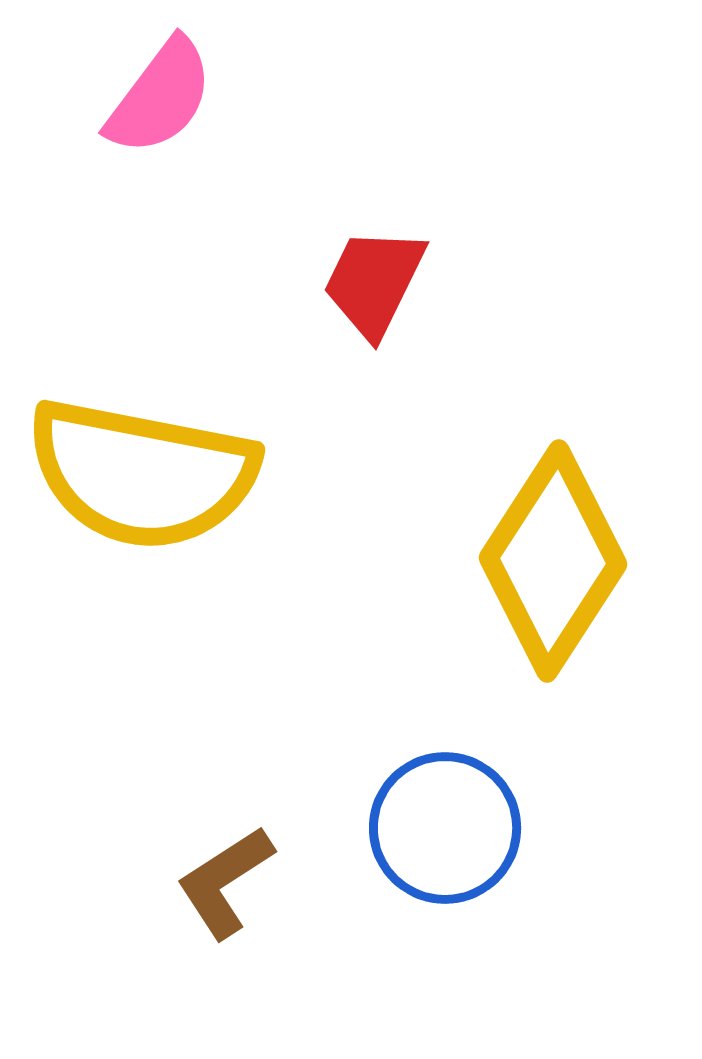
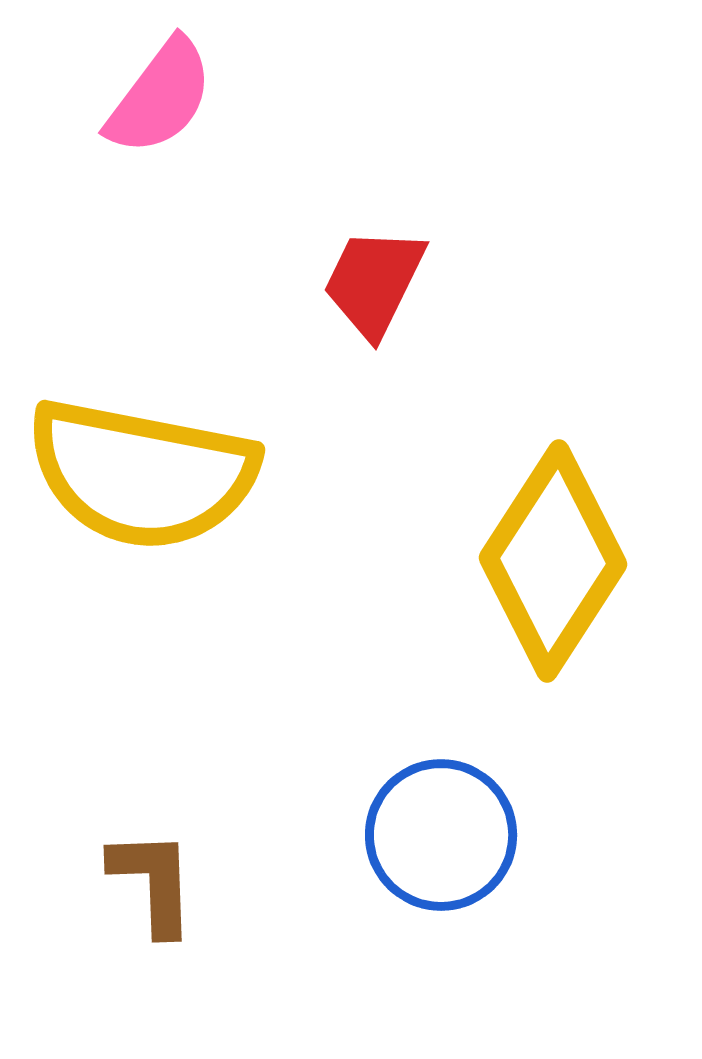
blue circle: moved 4 px left, 7 px down
brown L-shape: moved 72 px left; rotated 121 degrees clockwise
